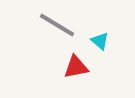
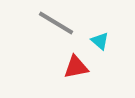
gray line: moved 1 px left, 2 px up
